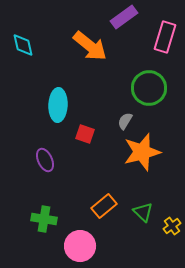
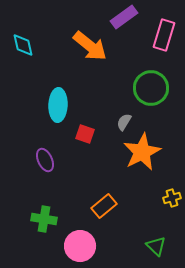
pink rectangle: moved 1 px left, 2 px up
green circle: moved 2 px right
gray semicircle: moved 1 px left, 1 px down
orange star: rotated 12 degrees counterclockwise
green triangle: moved 13 px right, 34 px down
yellow cross: moved 28 px up; rotated 18 degrees clockwise
